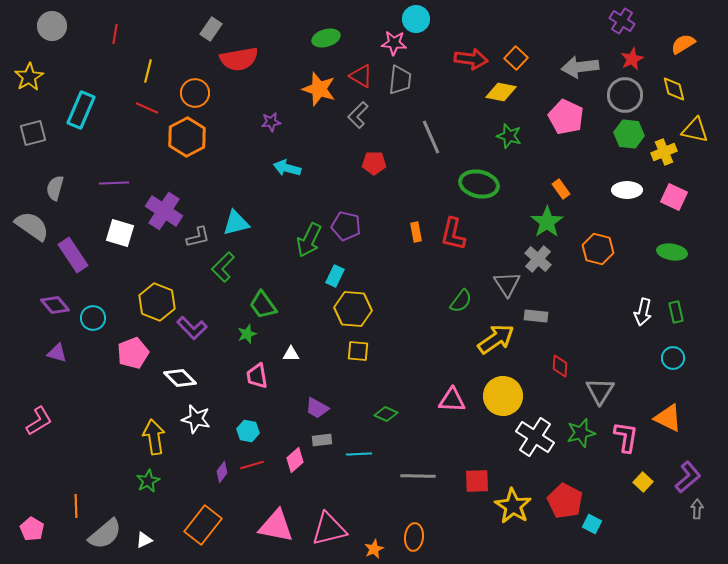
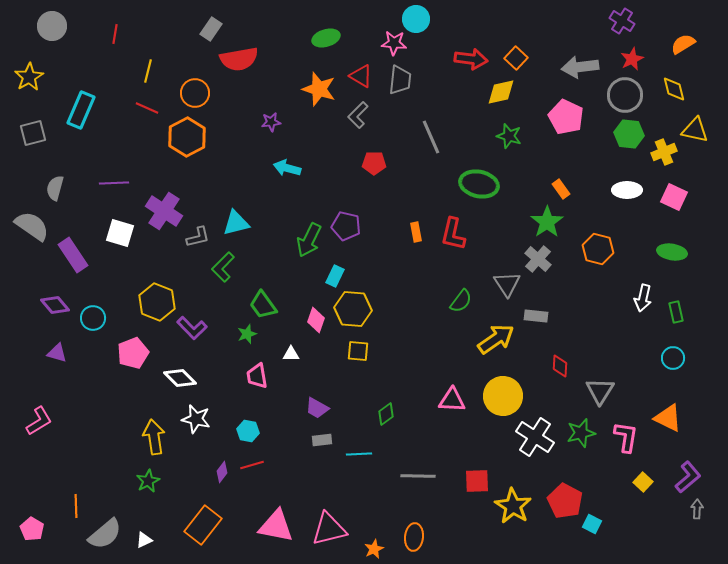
yellow diamond at (501, 92): rotated 24 degrees counterclockwise
white arrow at (643, 312): moved 14 px up
green diamond at (386, 414): rotated 60 degrees counterclockwise
pink diamond at (295, 460): moved 21 px right, 140 px up; rotated 30 degrees counterclockwise
